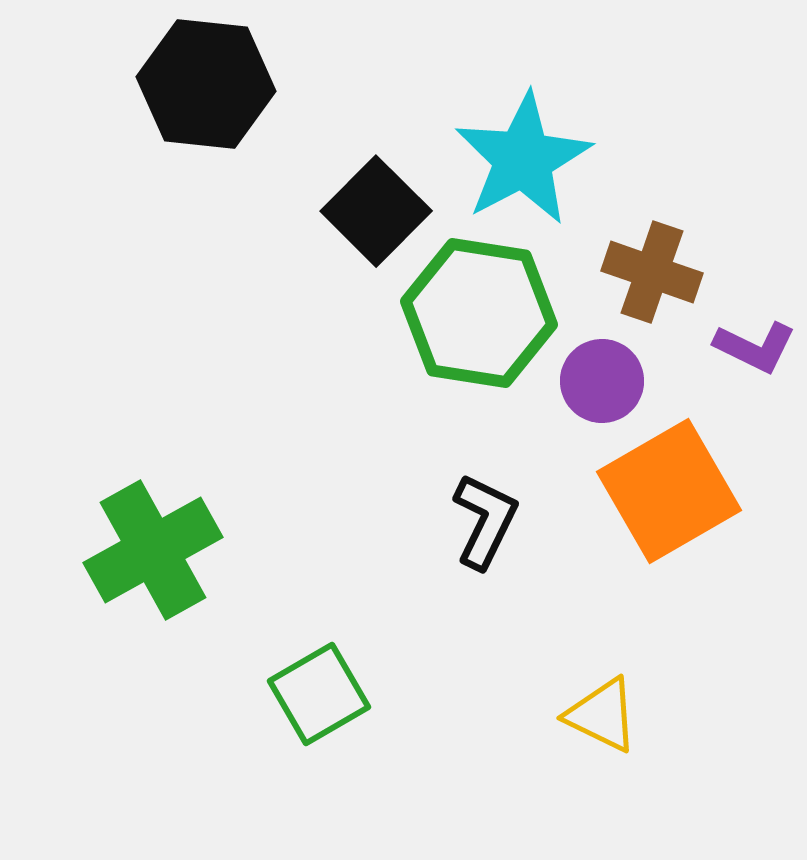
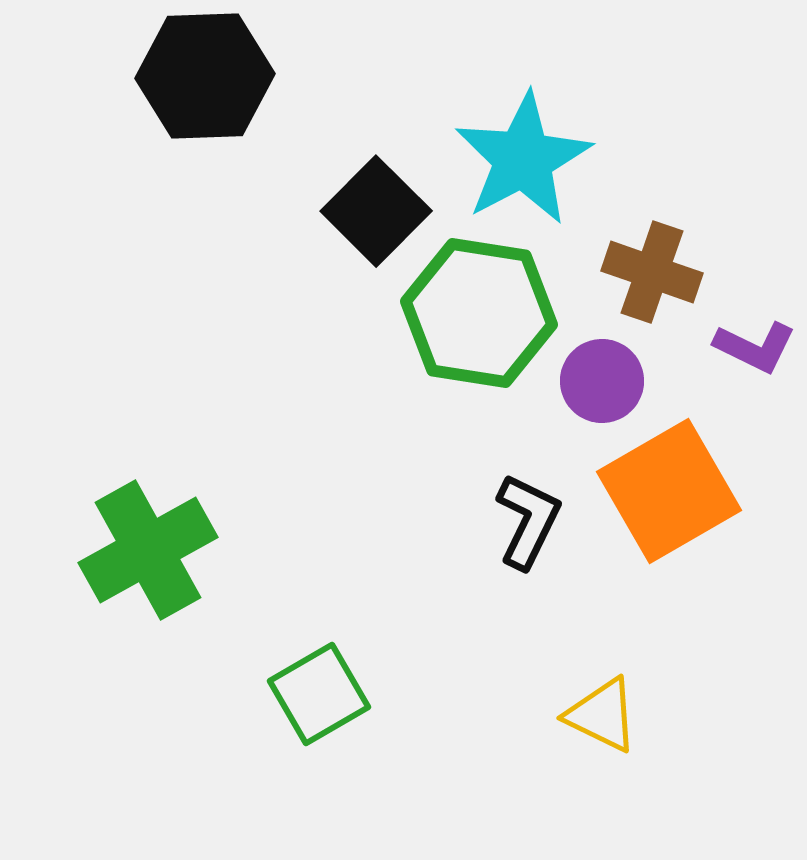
black hexagon: moved 1 px left, 8 px up; rotated 8 degrees counterclockwise
black L-shape: moved 43 px right
green cross: moved 5 px left
